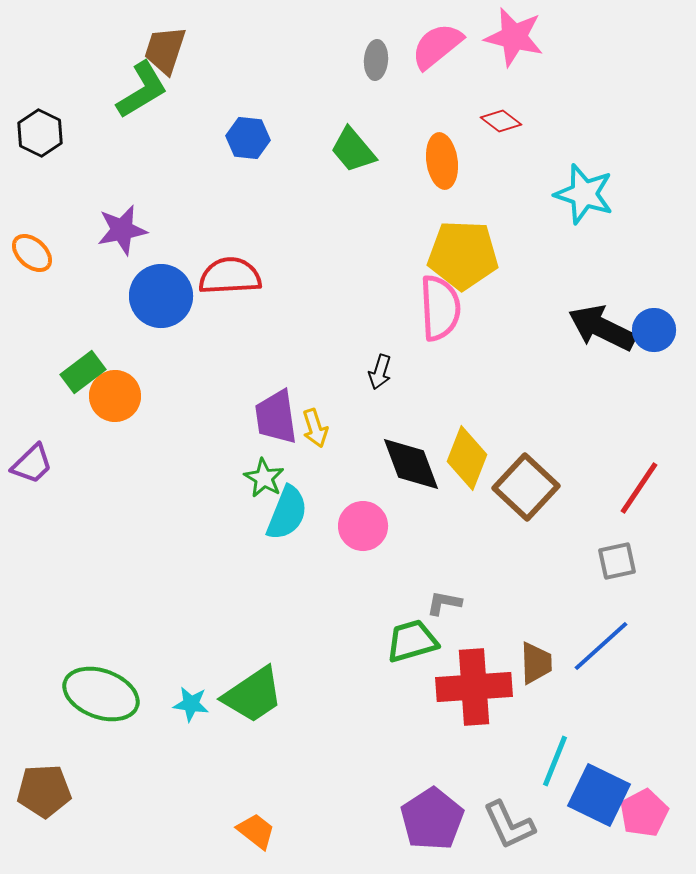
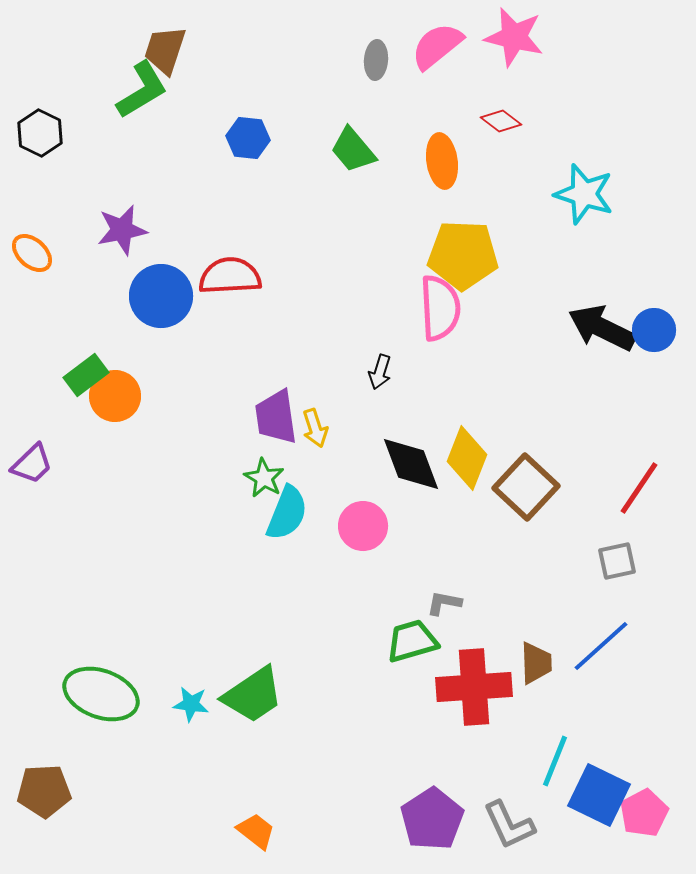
green rectangle at (83, 372): moved 3 px right, 3 px down
